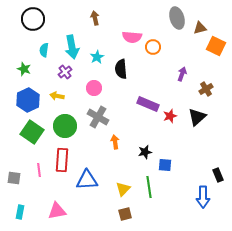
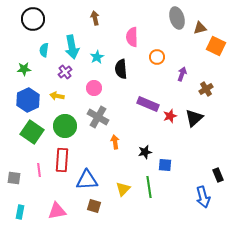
pink semicircle: rotated 84 degrees clockwise
orange circle: moved 4 px right, 10 px down
green star: rotated 24 degrees counterclockwise
black triangle: moved 3 px left, 1 px down
blue arrow: rotated 15 degrees counterclockwise
brown square: moved 31 px left, 8 px up; rotated 32 degrees clockwise
